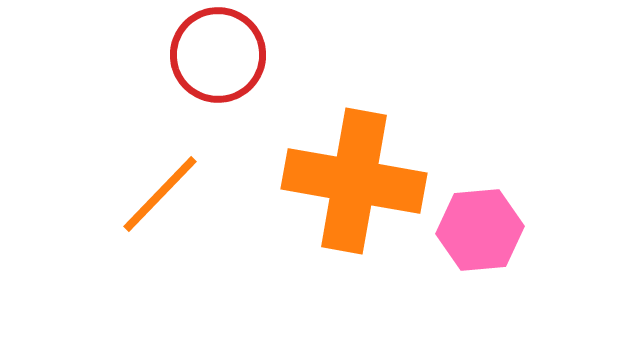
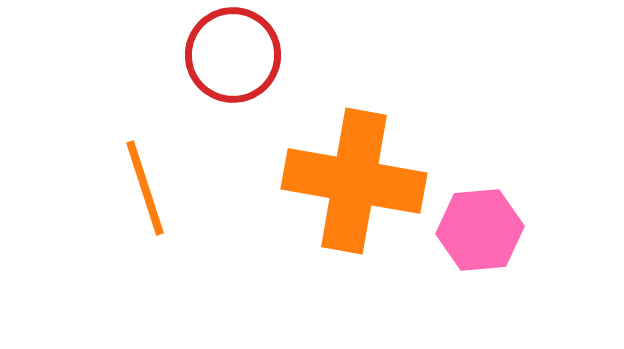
red circle: moved 15 px right
orange line: moved 15 px left, 6 px up; rotated 62 degrees counterclockwise
